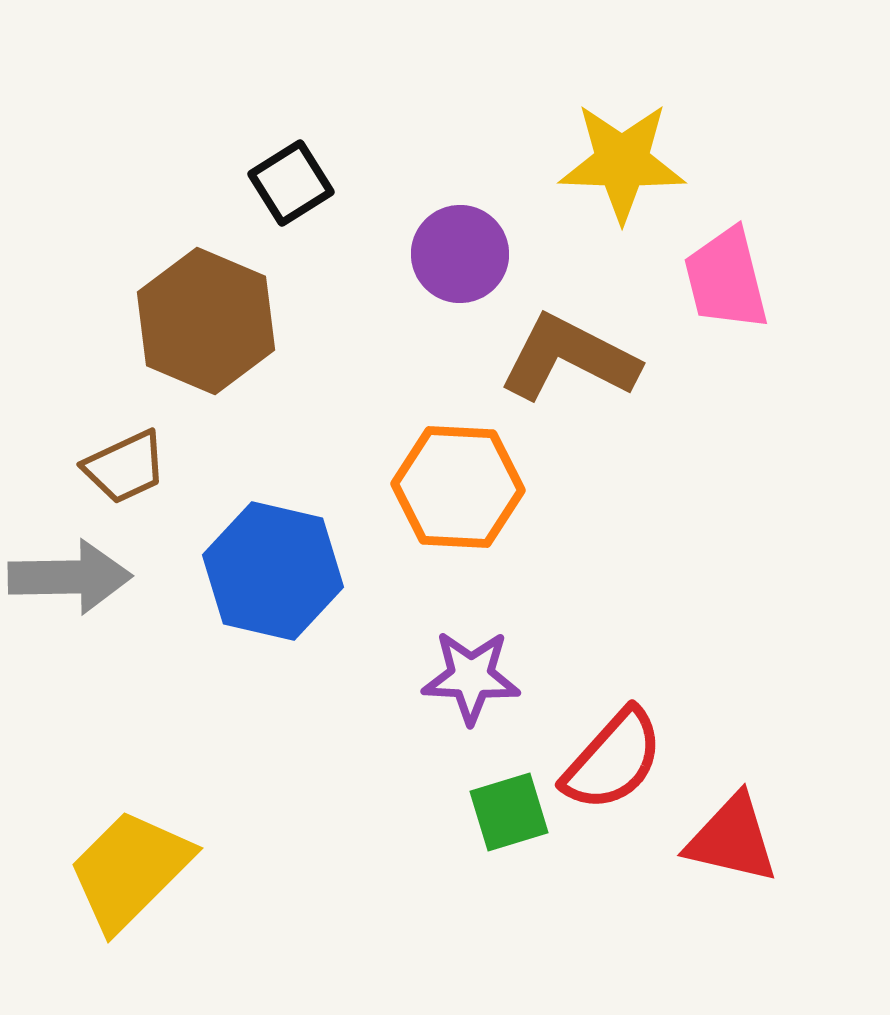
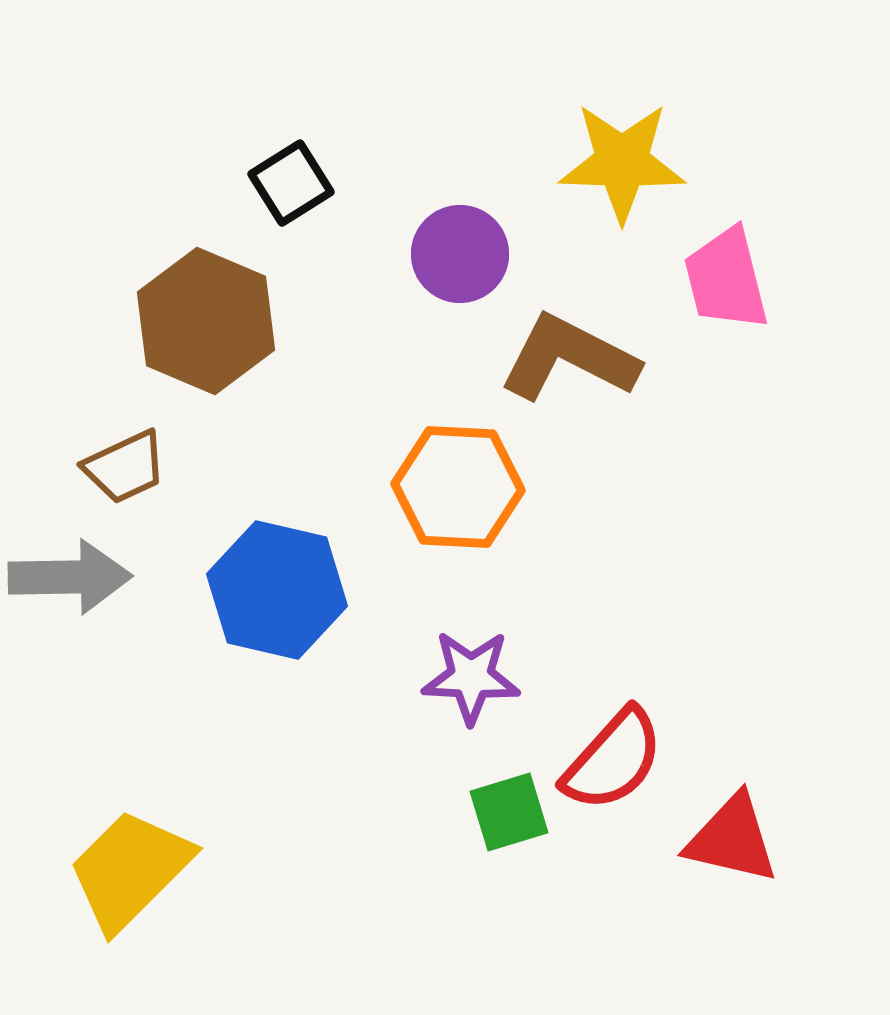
blue hexagon: moved 4 px right, 19 px down
